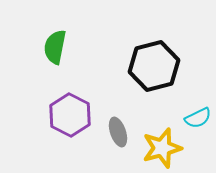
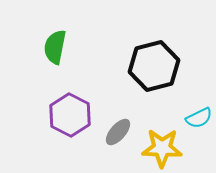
cyan semicircle: moved 1 px right
gray ellipse: rotated 60 degrees clockwise
yellow star: rotated 18 degrees clockwise
